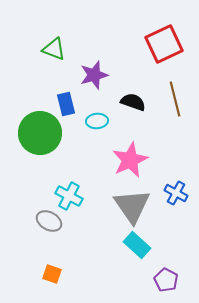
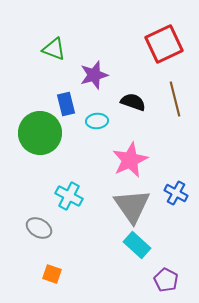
gray ellipse: moved 10 px left, 7 px down
